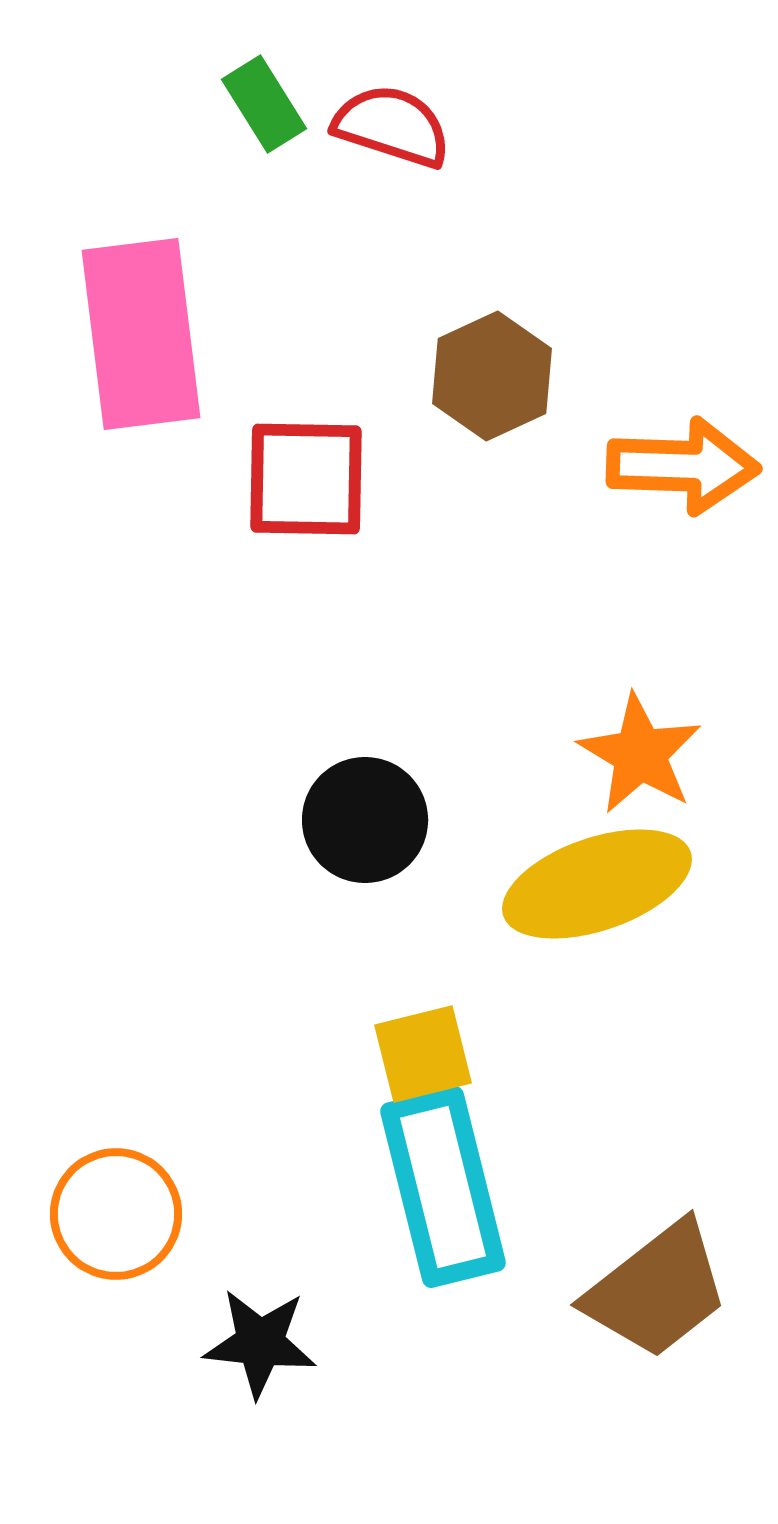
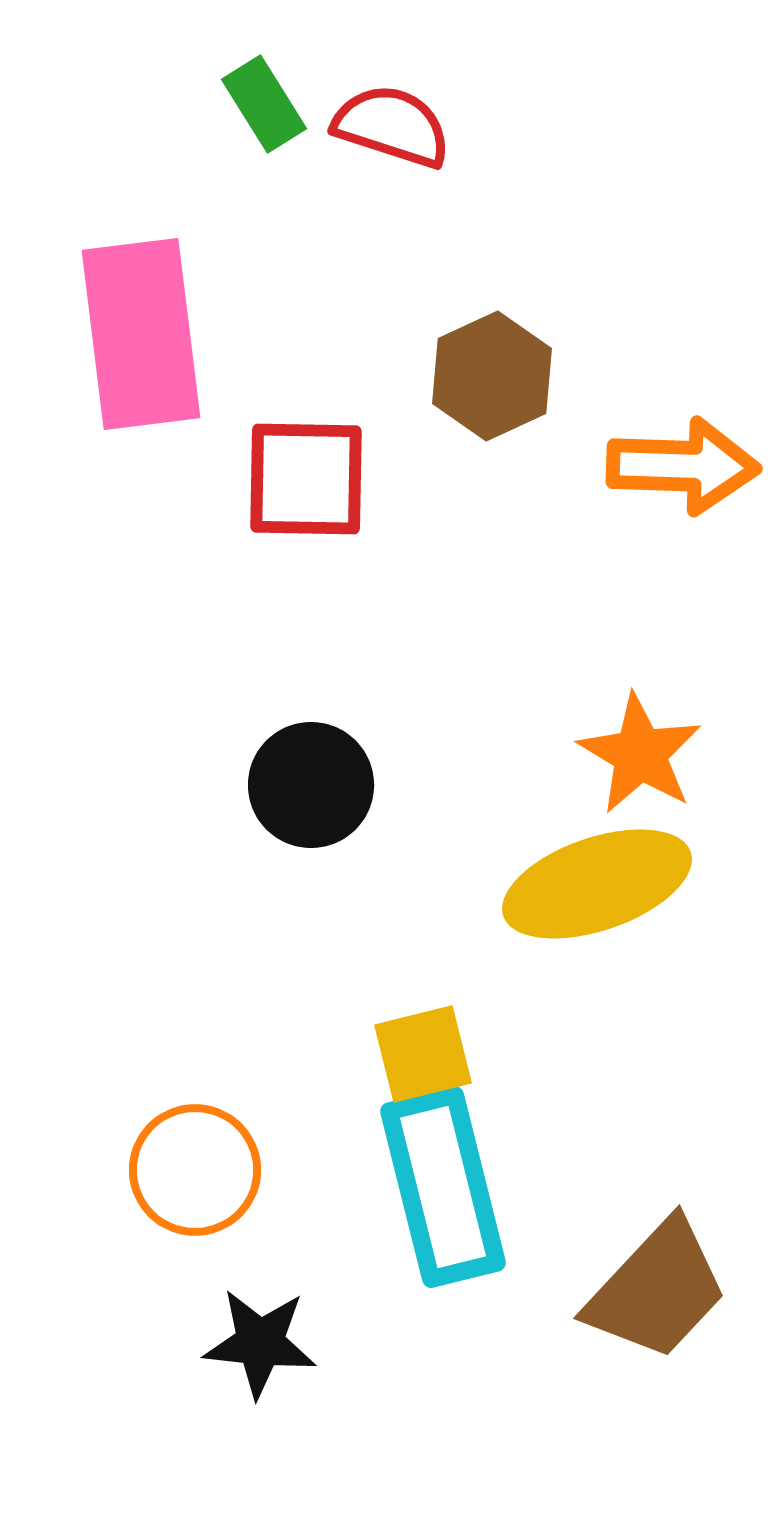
black circle: moved 54 px left, 35 px up
orange circle: moved 79 px right, 44 px up
brown trapezoid: rotated 9 degrees counterclockwise
